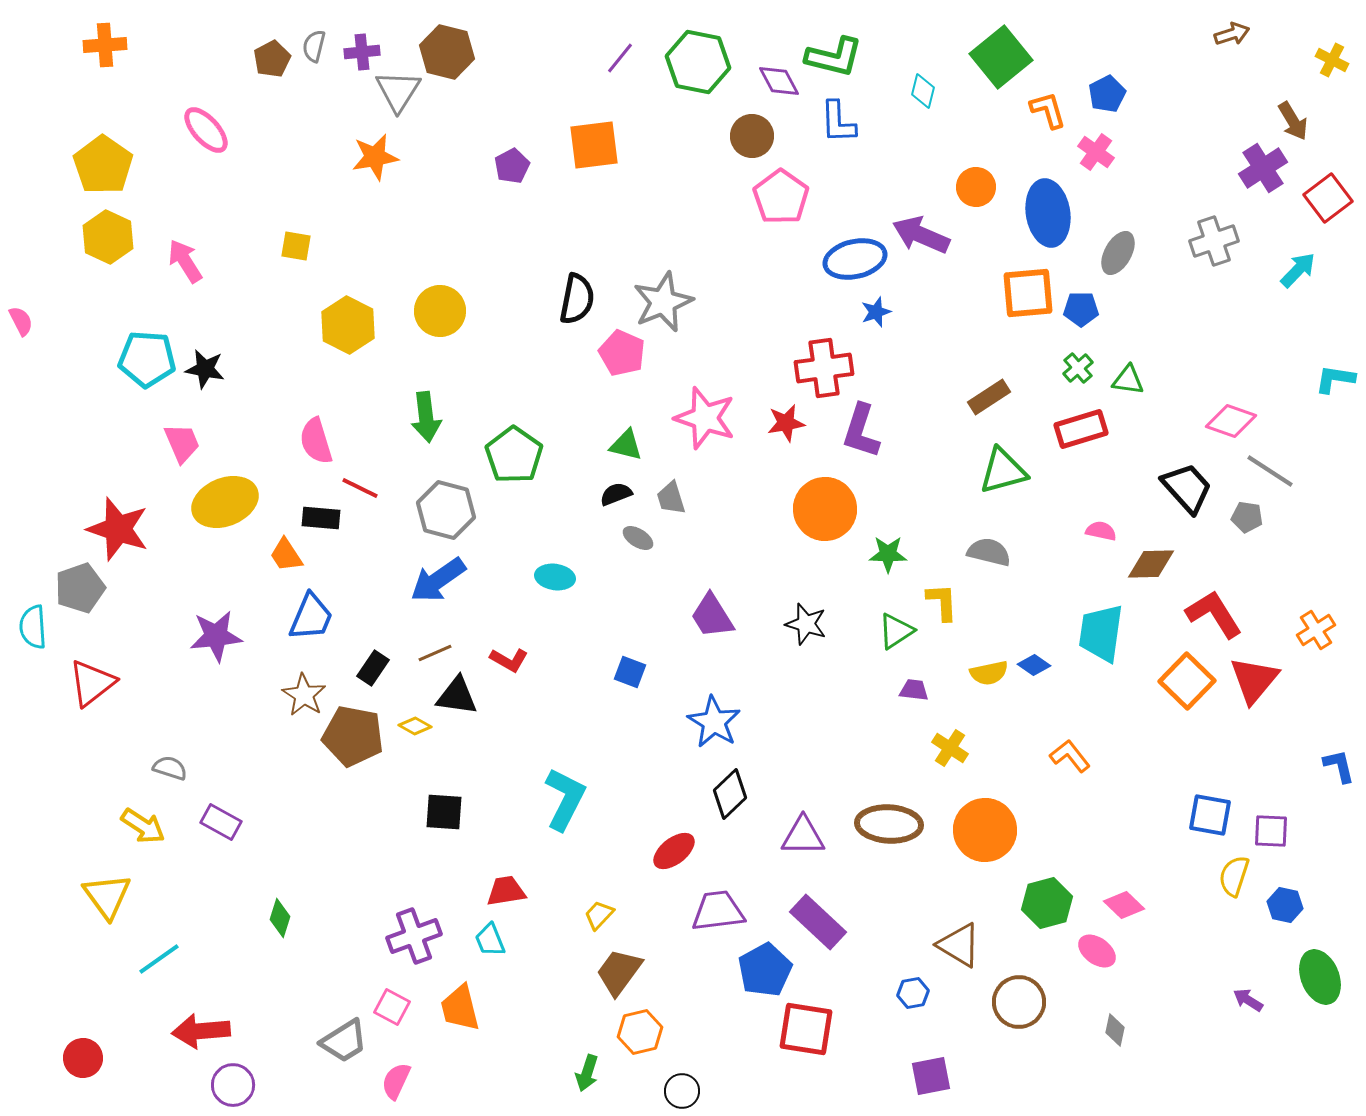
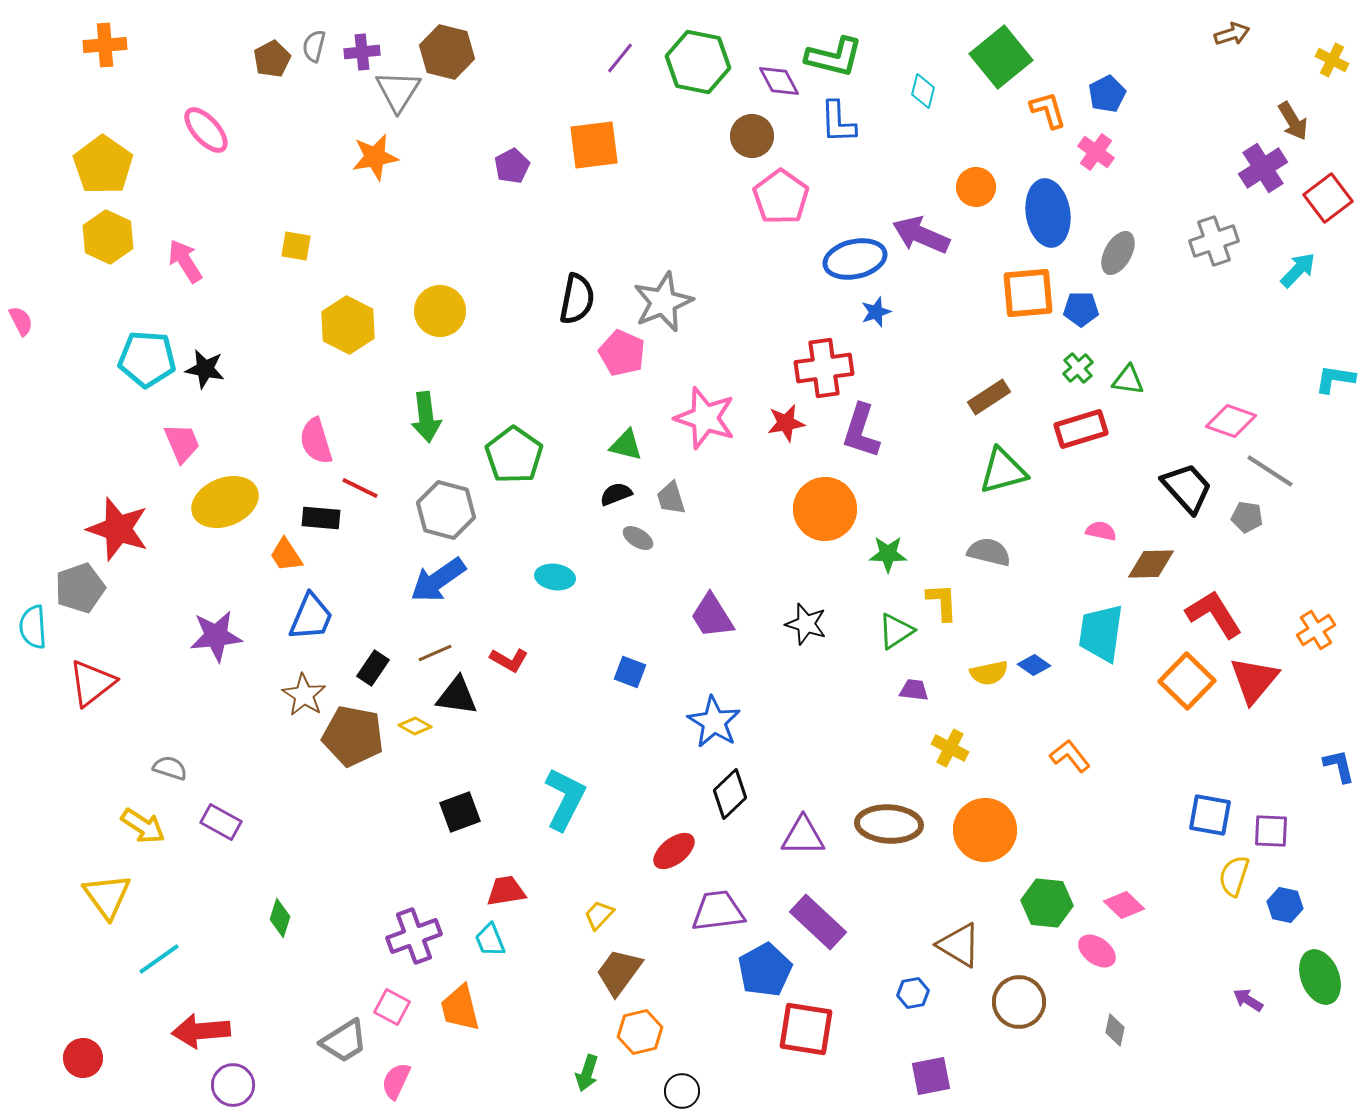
yellow cross at (950, 748): rotated 6 degrees counterclockwise
black square at (444, 812): moved 16 px right; rotated 24 degrees counterclockwise
green hexagon at (1047, 903): rotated 21 degrees clockwise
